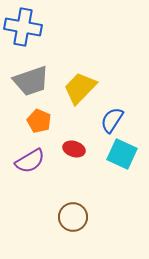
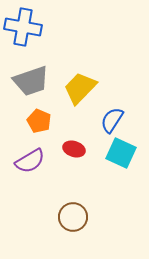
cyan square: moved 1 px left, 1 px up
